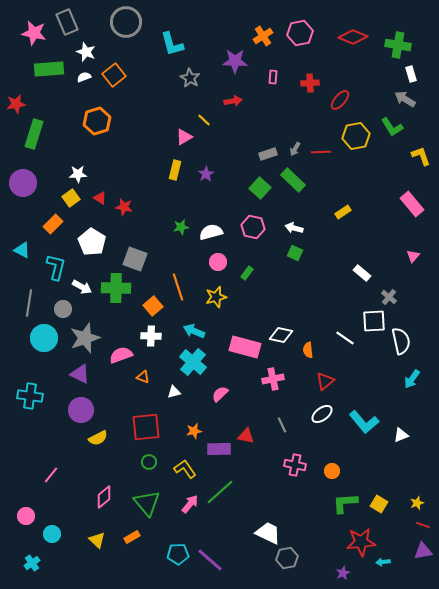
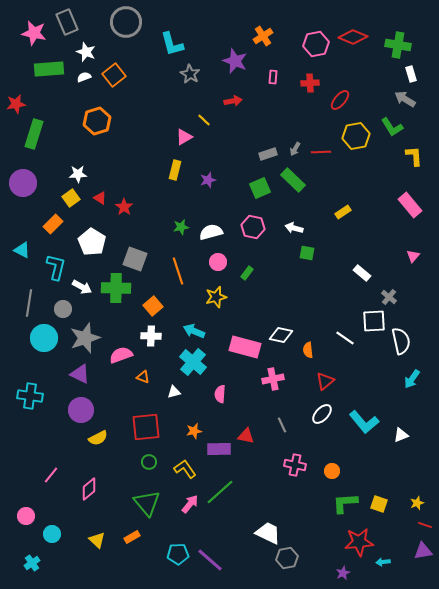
pink hexagon at (300, 33): moved 16 px right, 11 px down
purple star at (235, 61): rotated 20 degrees clockwise
gray star at (190, 78): moved 4 px up
yellow L-shape at (421, 156): moved 7 px left; rotated 15 degrees clockwise
purple star at (206, 174): moved 2 px right, 6 px down; rotated 14 degrees clockwise
green square at (260, 188): rotated 25 degrees clockwise
pink rectangle at (412, 204): moved 2 px left, 1 px down
red star at (124, 207): rotated 24 degrees clockwise
green square at (295, 253): moved 12 px right; rotated 14 degrees counterclockwise
orange line at (178, 287): moved 16 px up
pink semicircle at (220, 394): rotated 42 degrees counterclockwise
white ellipse at (322, 414): rotated 10 degrees counterclockwise
pink diamond at (104, 497): moved 15 px left, 8 px up
yellow square at (379, 504): rotated 12 degrees counterclockwise
red line at (423, 525): moved 2 px right
red star at (361, 542): moved 2 px left
